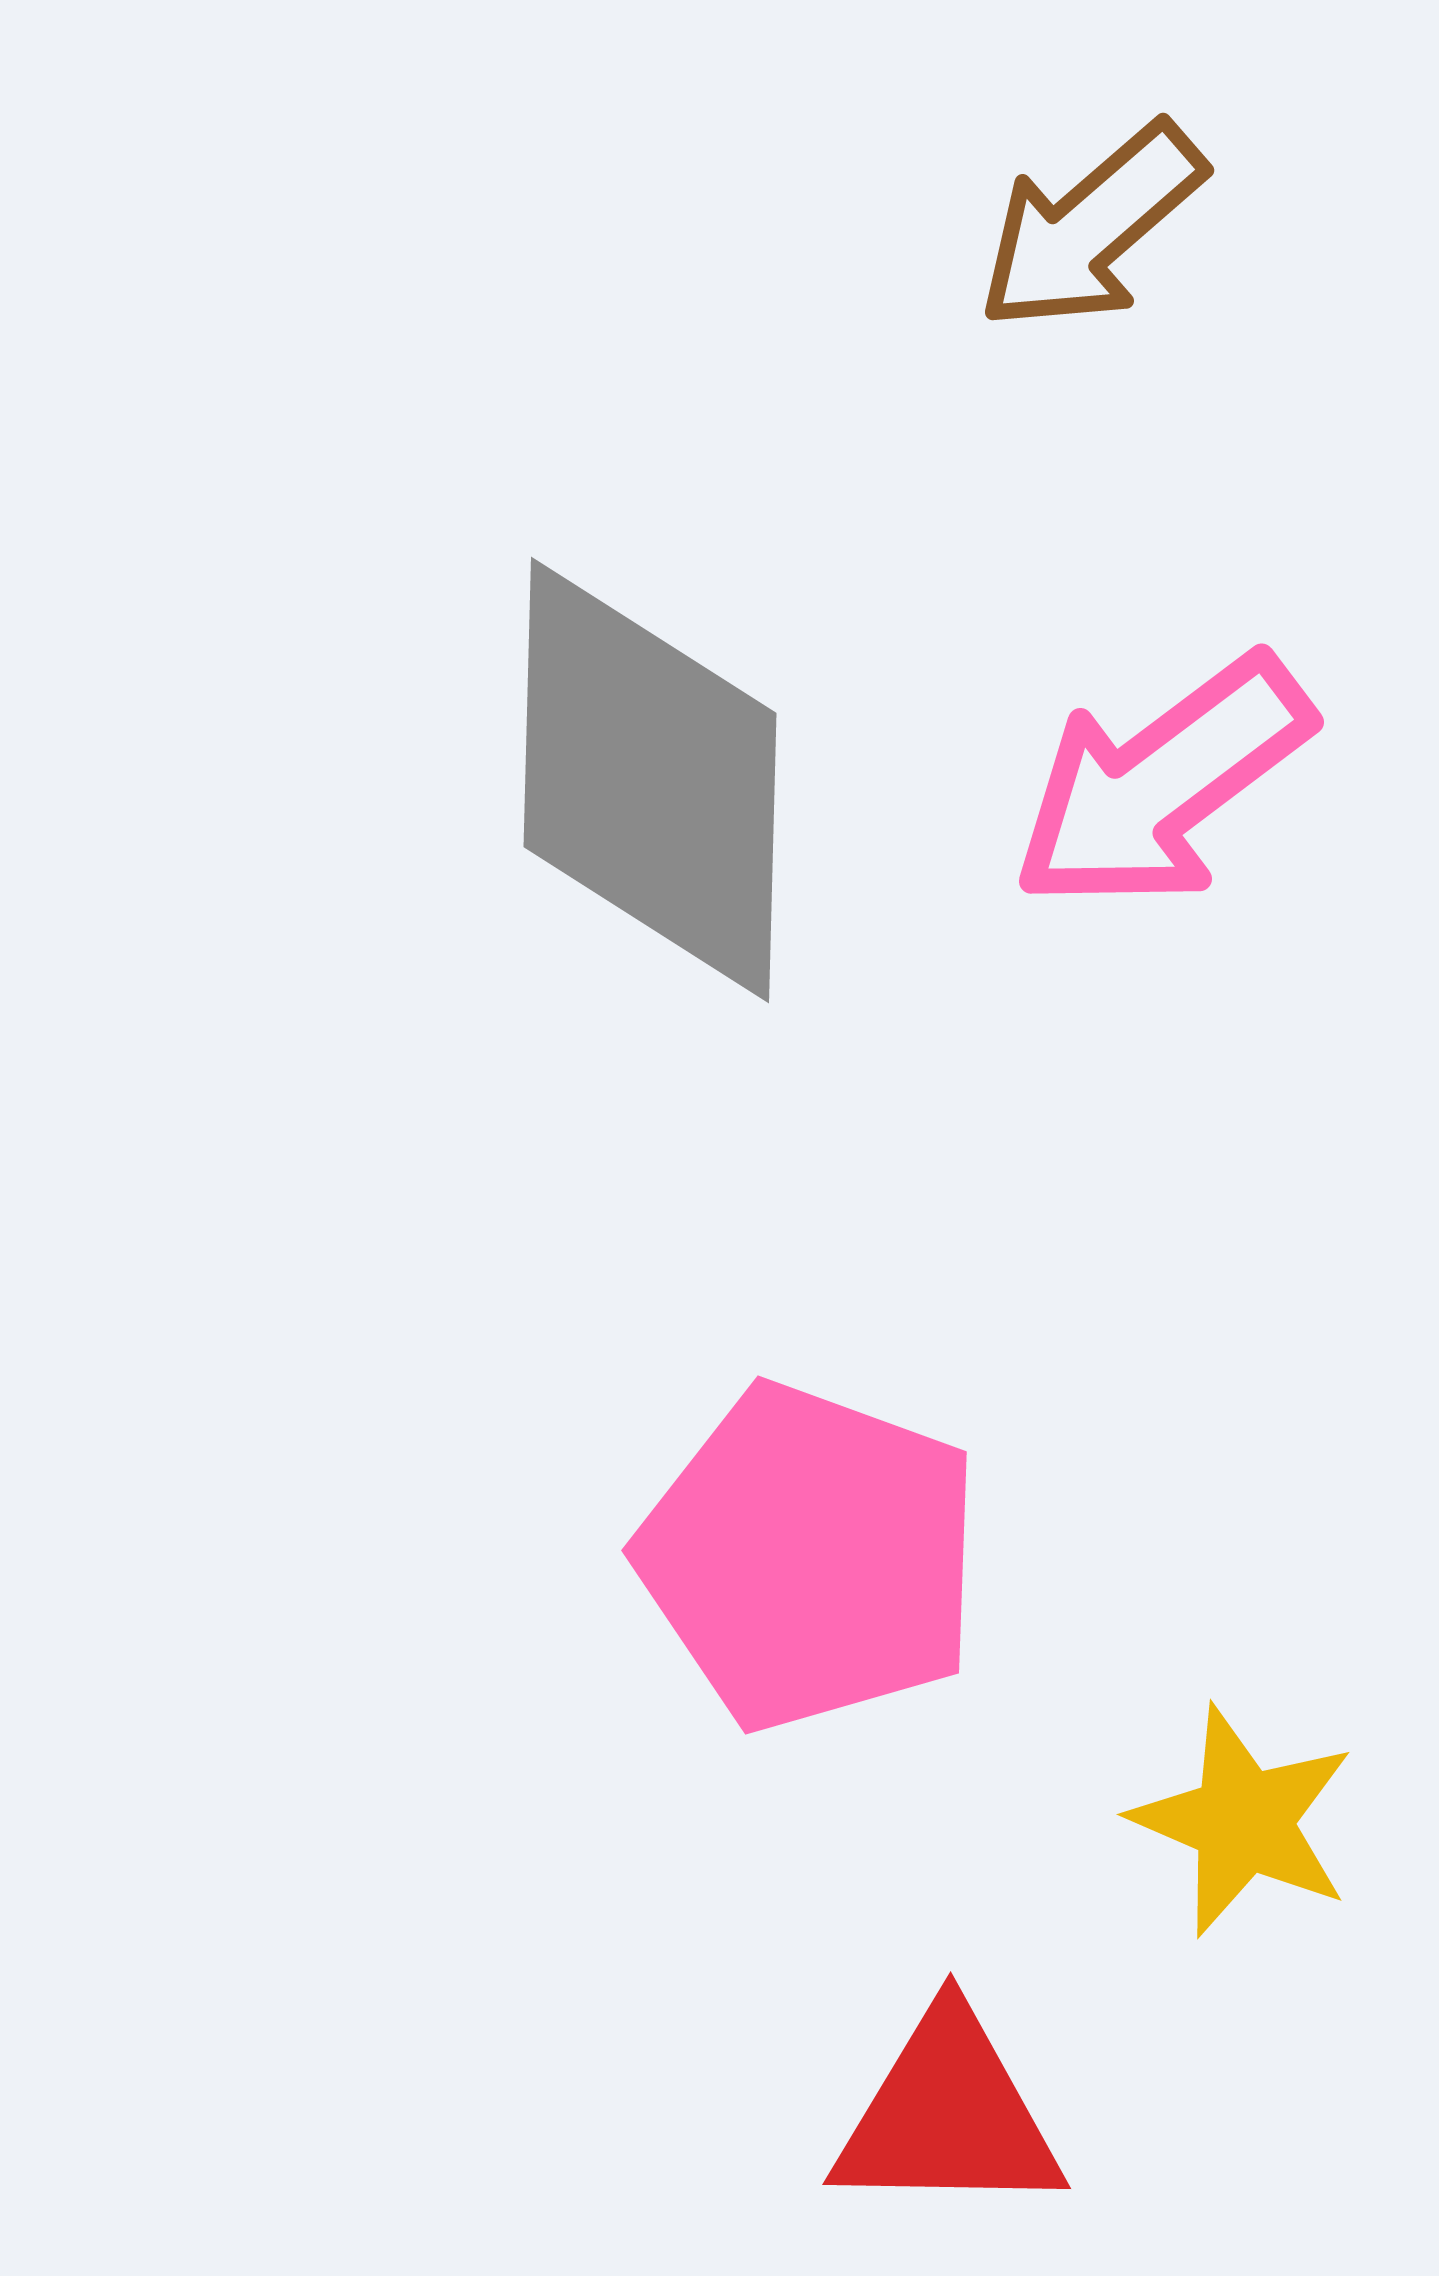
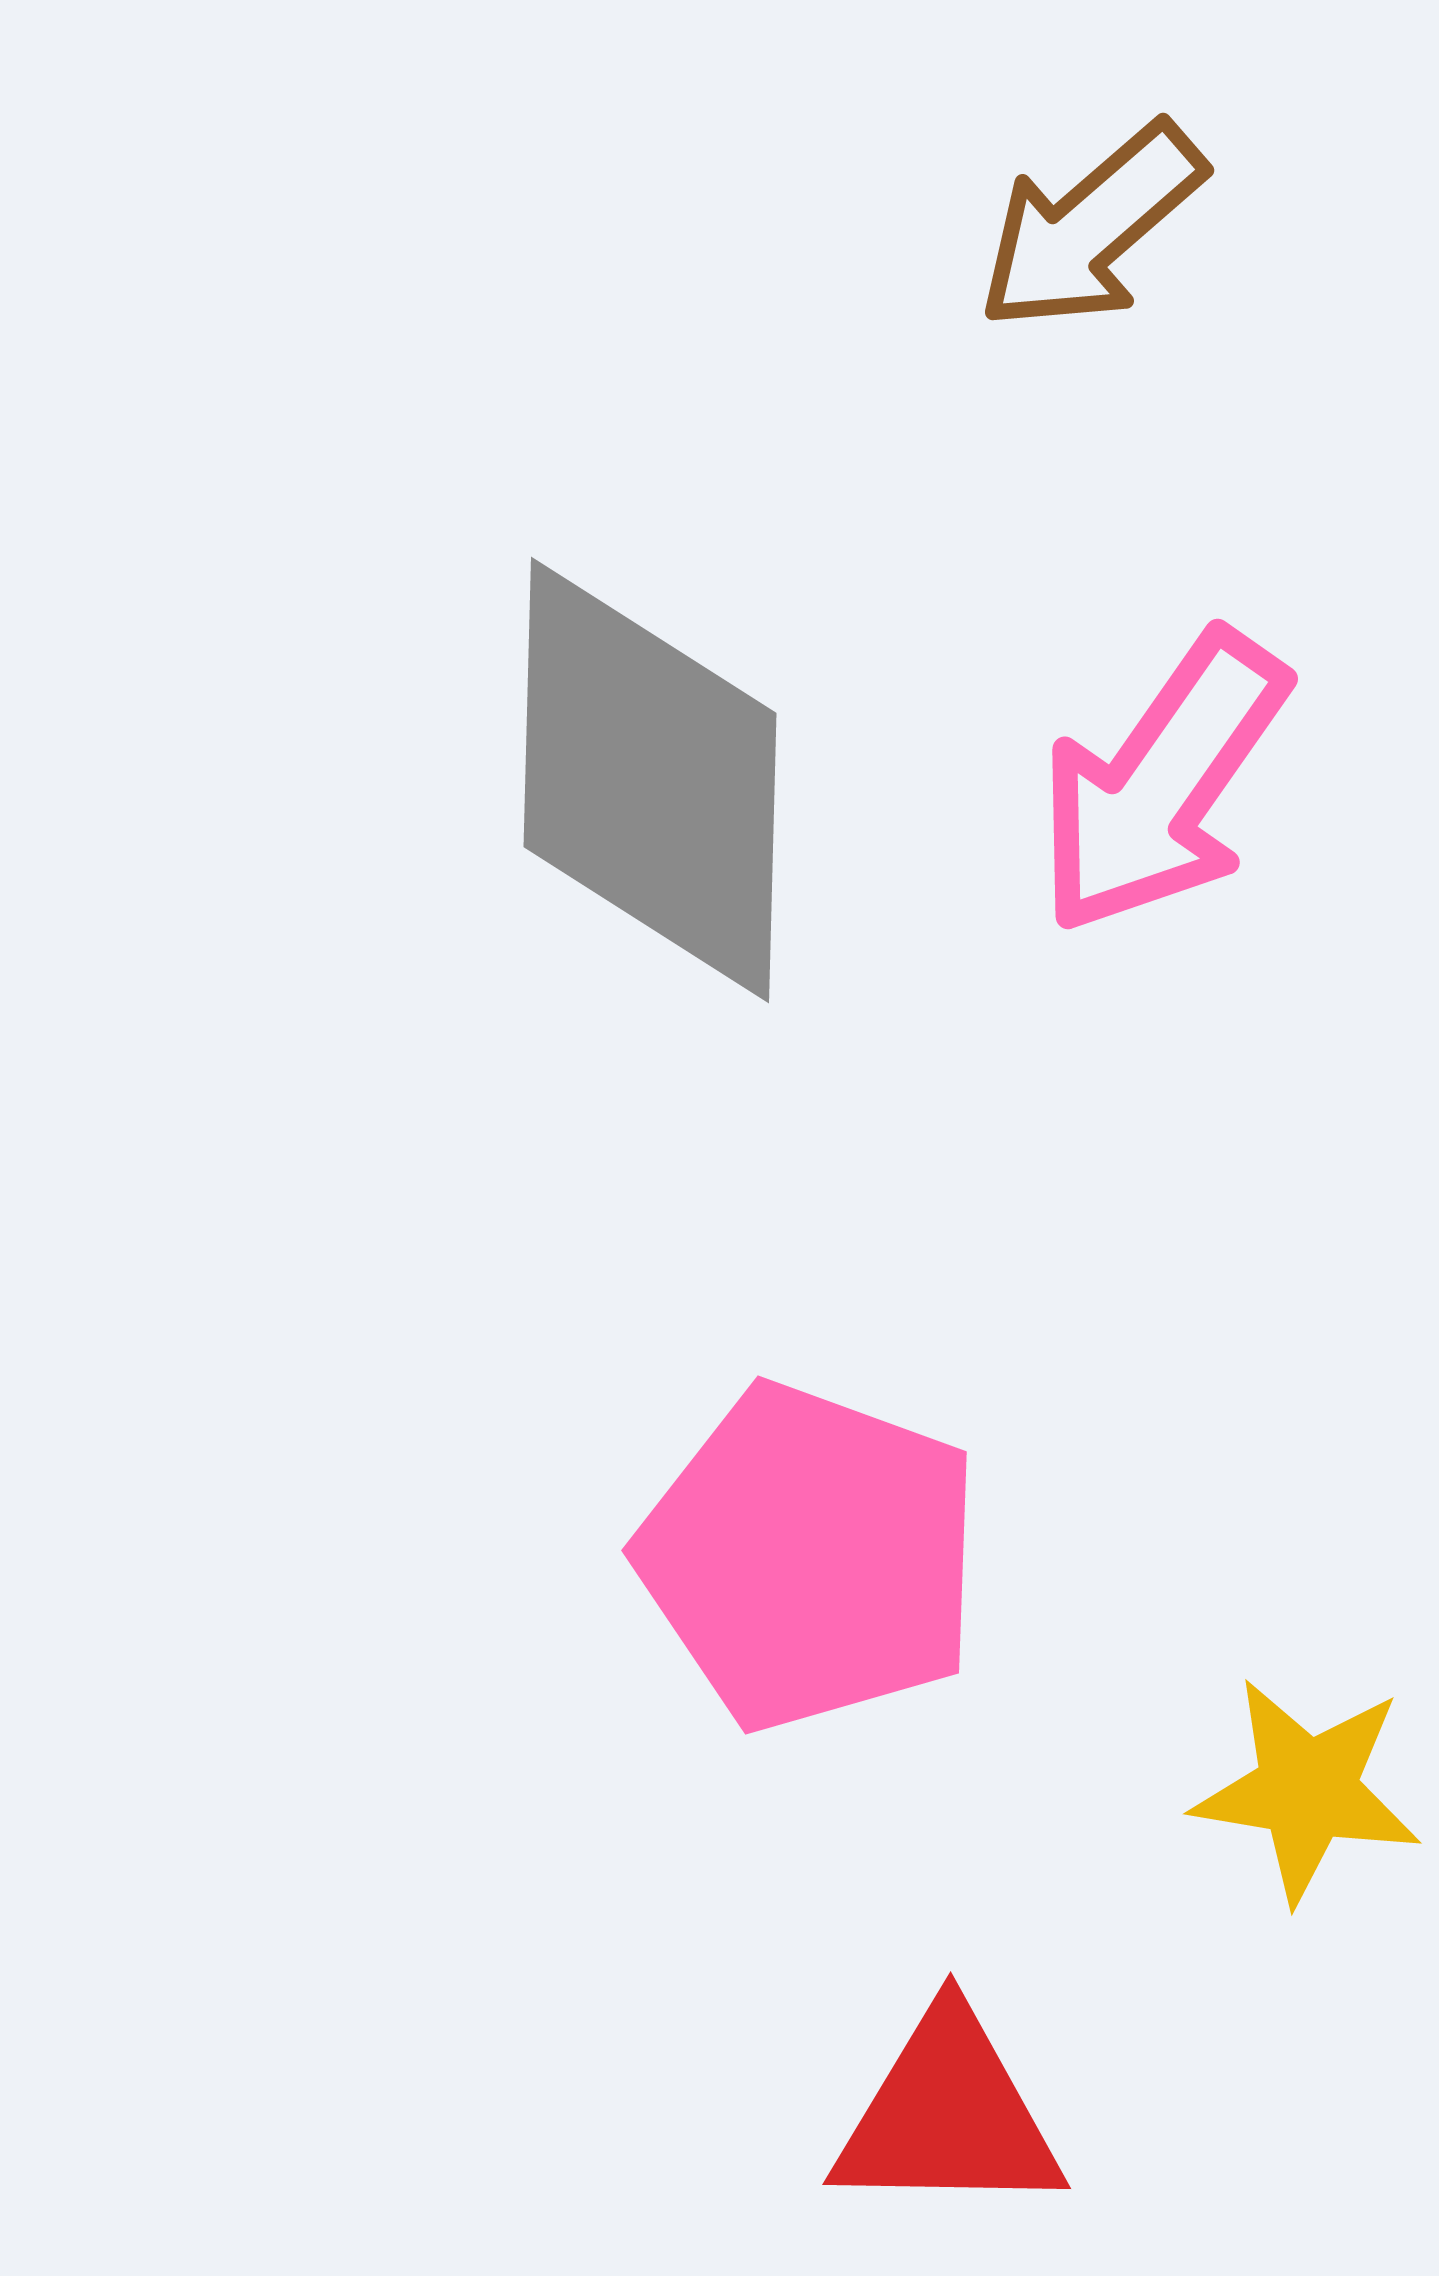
pink arrow: rotated 18 degrees counterclockwise
yellow star: moved 64 px right, 31 px up; rotated 14 degrees counterclockwise
